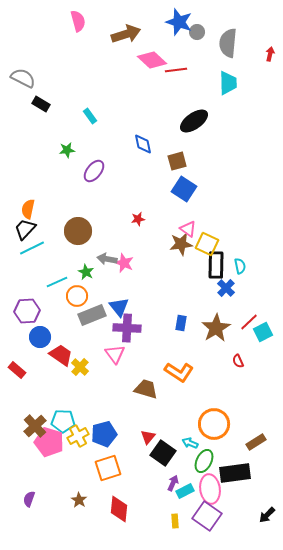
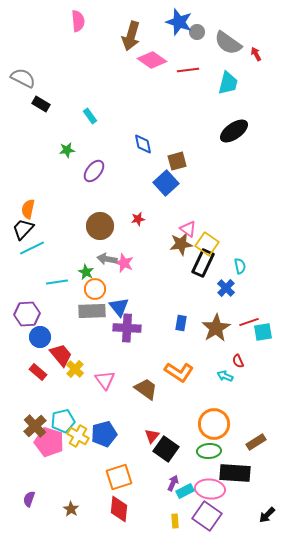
pink semicircle at (78, 21): rotated 10 degrees clockwise
brown arrow at (126, 34): moved 5 px right, 2 px down; rotated 124 degrees clockwise
gray semicircle at (228, 43): rotated 60 degrees counterclockwise
red arrow at (270, 54): moved 14 px left; rotated 40 degrees counterclockwise
pink diamond at (152, 60): rotated 8 degrees counterclockwise
red line at (176, 70): moved 12 px right
cyan trapezoid at (228, 83): rotated 15 degrees clockwise
black ellipse at (194, 121): moved 40 px right, 10 px down
blue square at (184, 189): moved 18 px left, 6 px up; rotated 15 degrees clockwise
black trapezoid at (25, 229): moved 2 px left
brown circle at (78, 231): moved 22 px right, 5 px up
yellow square at (207, 244): rotated 10 degrees clockwise
black rectangle at (216, 265): moved 13 px left, 2 px up; rotated 24 degrees clockwise
cyan line at (57, 282): rotated 15 degrees clockwise
orange circle at (77, 296): moved 18 px right, 7 px up
purple hexagon at (27, 311): moved 3 px down
gray rectangle at (92, 315): moved 4 px up; rotated 20 degrees clockwise
red line at (249, 322): rotated 24 degrees clockwise
cyan square at (263, 332): rotated 18 degrees clockwise
pink triangle at (115, 354): moved 10 px left, 26 px down
red trapezoid at (61, 355): rotated 15 degrees clockwise
yellow cross at (80, 367): moved 5 px left, 2 px down
red rectangle at (17, 370): moved 21 px right, 2 px down
brown trapezoid at (146, 389): rotated 20 degrees clockwise
cyan pentagon at (63, 421): rotated 15 degrees counterclockwise
yellow cross at (78, 436): rotated 30 degrees counterclockwise
red triangle at (148, 437): moved 4 px right, 1 px up
cyan arrow at (190, 443): moved 35 px right, 67 px up
black square at (163, 453): moved 3 px right, 4 px up
green ellipse at (204, 461): moved 5 px right, 10 px up; rotated 60 degrees clockwise
orange square at (108, 468): moved 11 px right, 9 px down
black rectangle at (235, 473): rotated 12 degrees clockwise
pink ellipse at (210, 489): rotated 76 degrees counterclockwise
brown star at (79, 500): moved 8 px left, 9 px down
